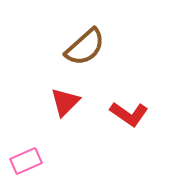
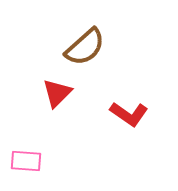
red triangle: moved 8 px left, 9 px up
pink rectangle: rotated 28 degrees clockwise
